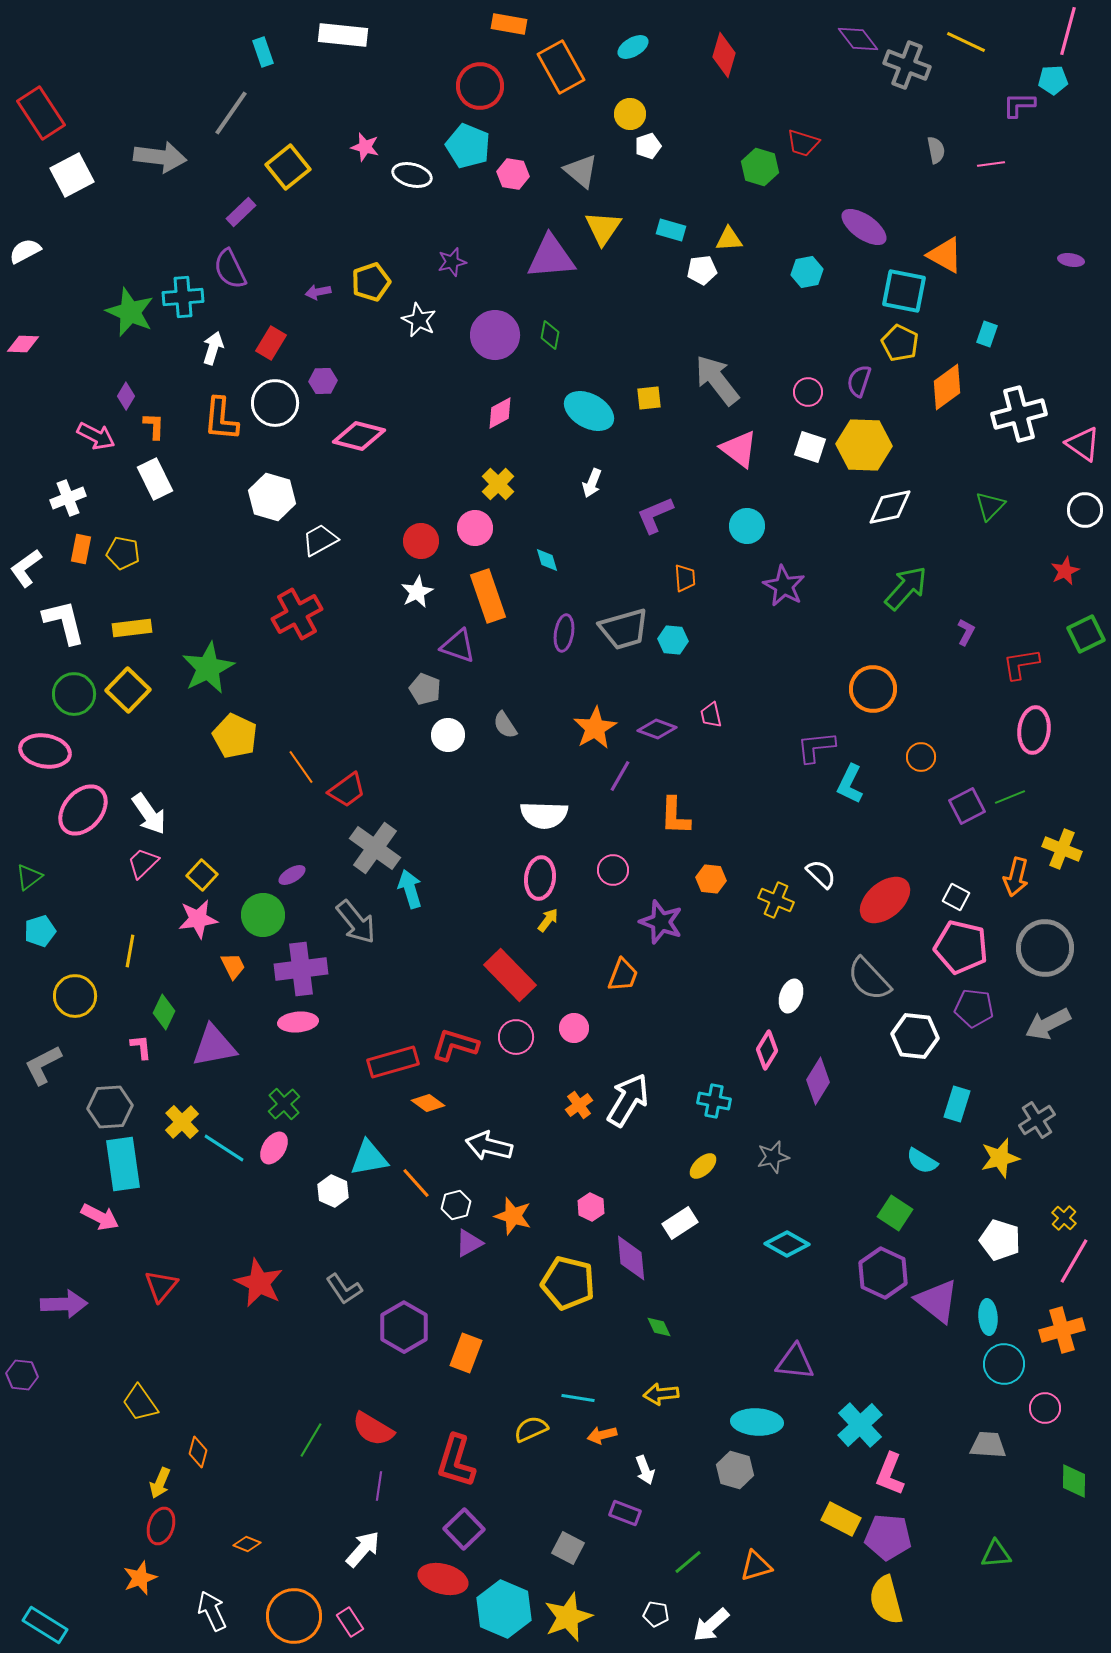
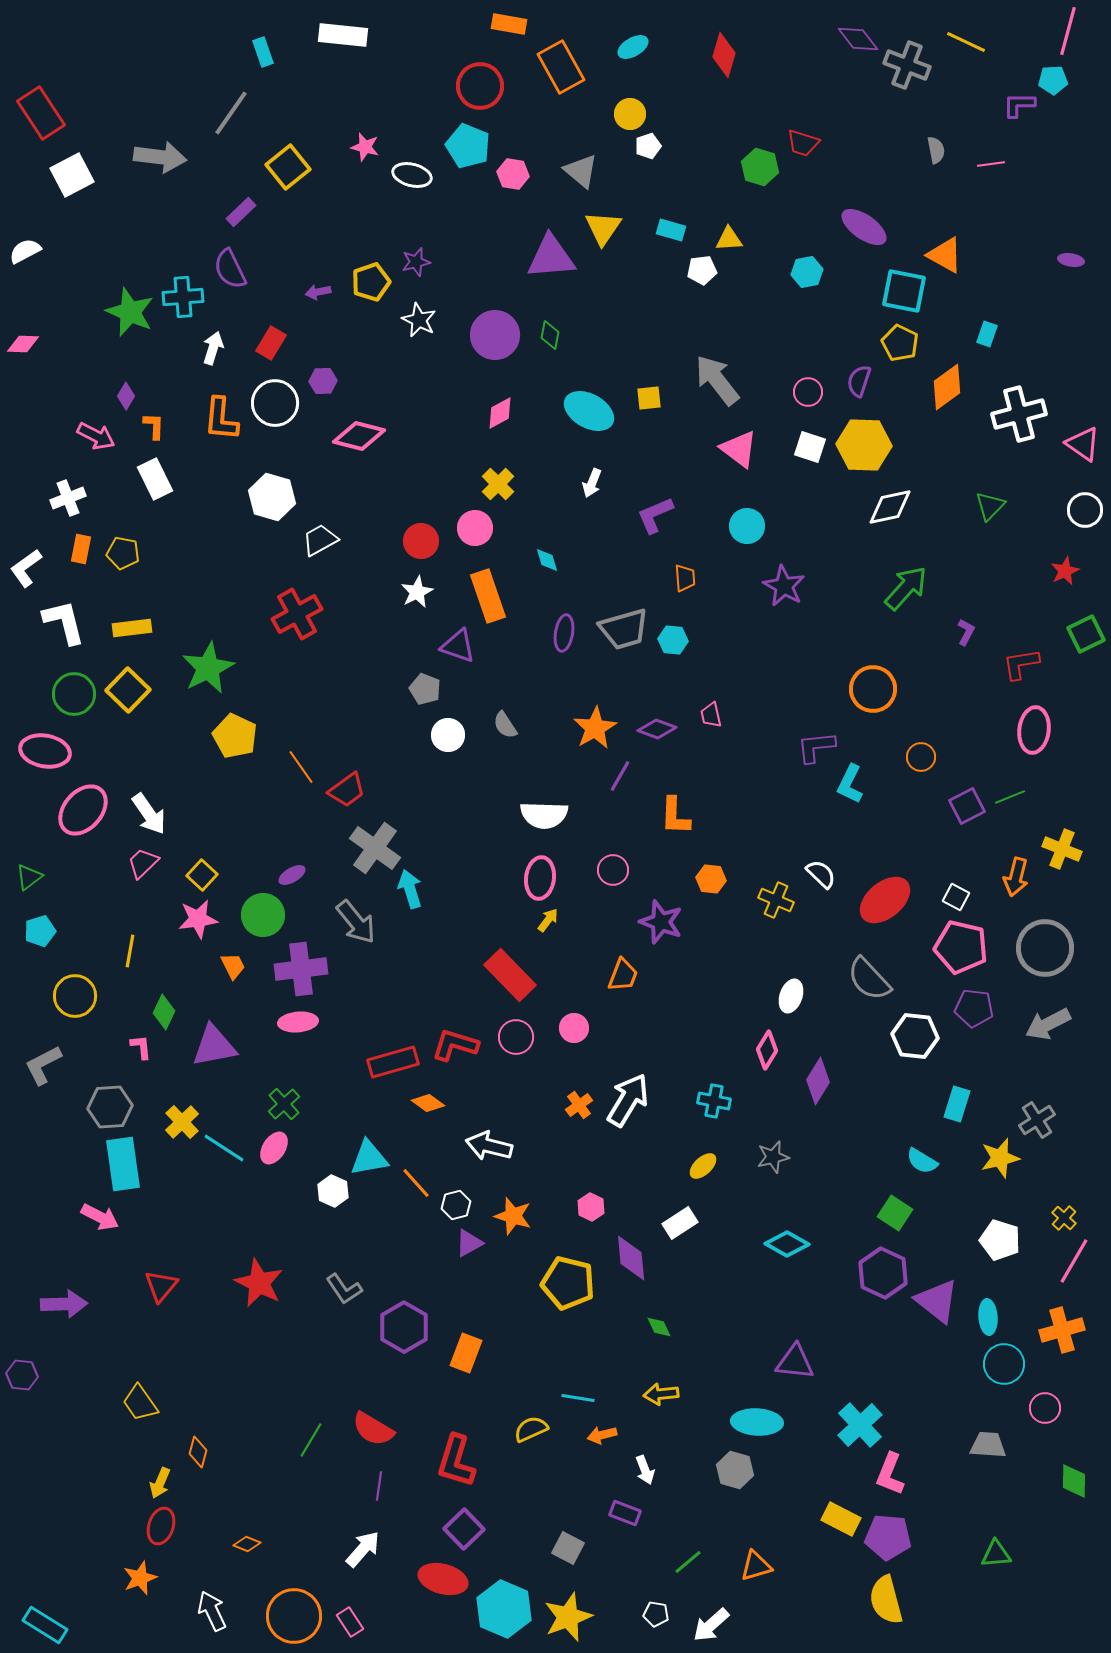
purple star at (452, 262): moved 36 px left
